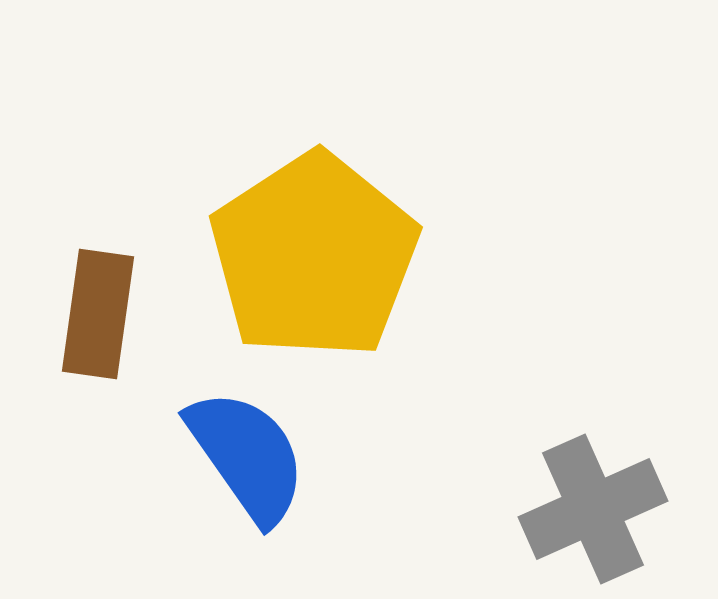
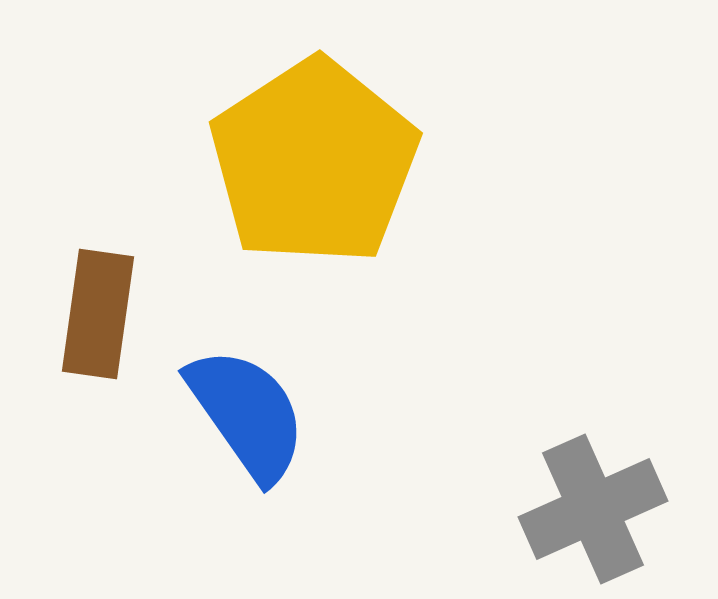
yellow pentagon: moved 94 px up
blue semicircle: moved 42 px up
